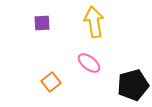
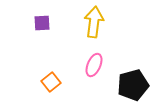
yellow arrow: rotated 16 degrees clockwise
pink ellipse: moved 5 px right, 2 px down; rotated 75 degrees clockwise
